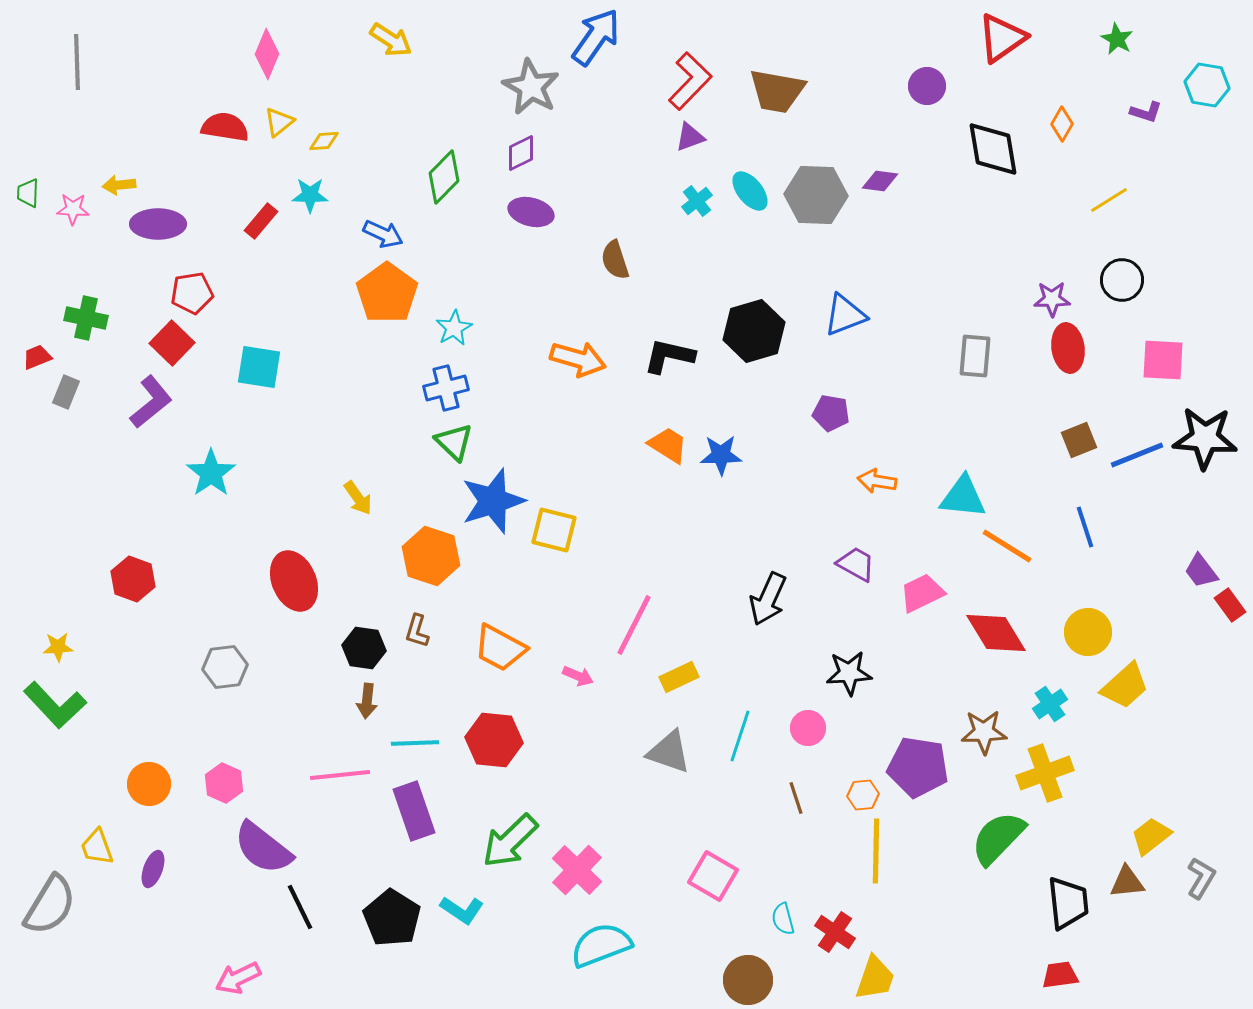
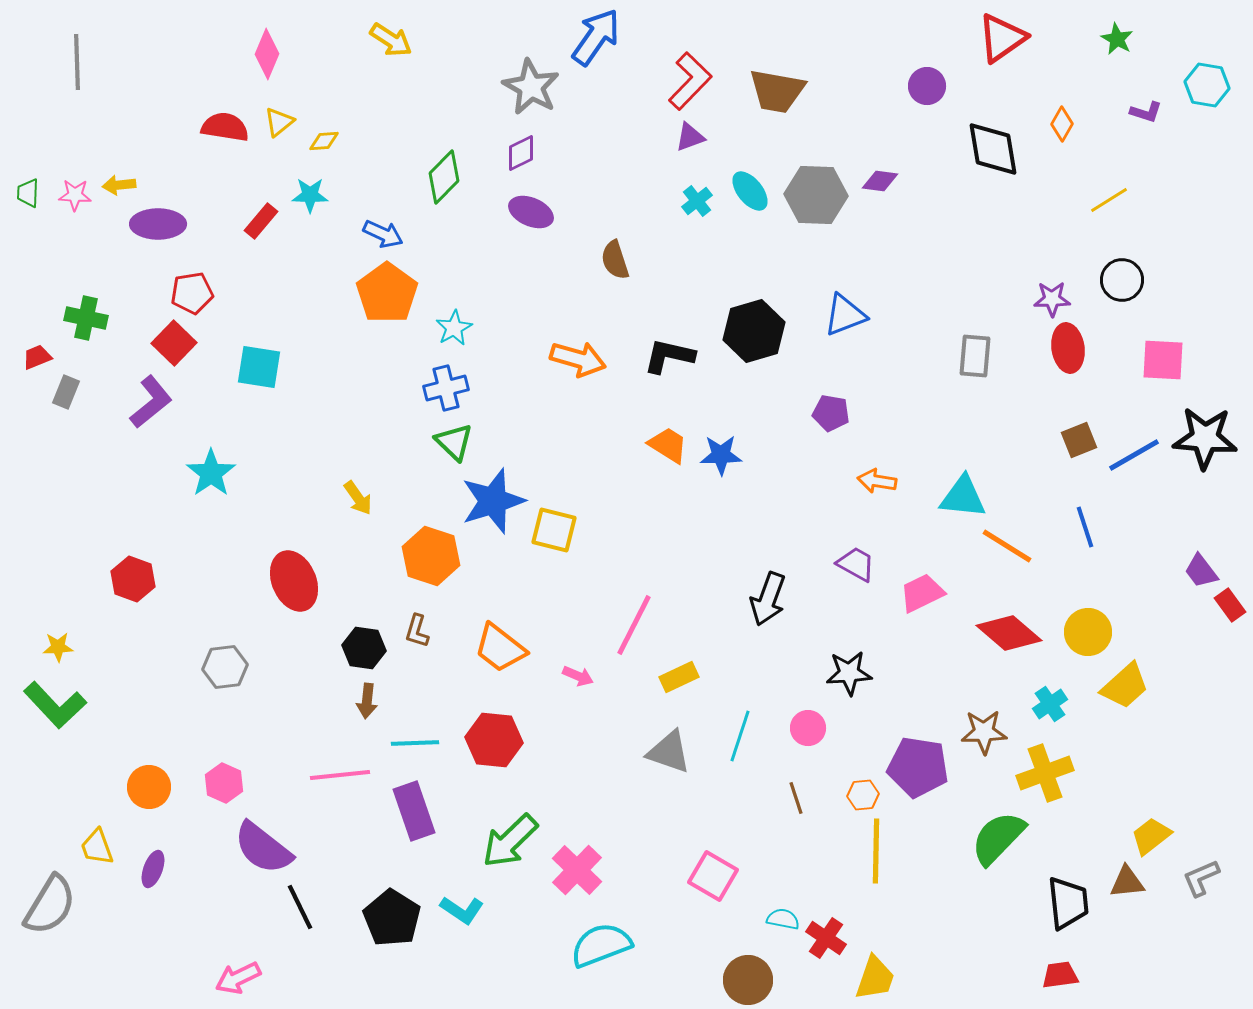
pink star at (73, 209): moved 2 px right, 14 px up
purple ellipse at (531, 212): rotated 9 degrees clockwise
red square at (172, 343): moved 2 px right
blue line at (1137, 455): moved 3 px left; rotated 8 degrees counterclockwise
black arrow at (768, 599): rotated 4 degrees counterclockwise
red diamond at (996, 633): moved 13 px right; rotated 18 degrees counterclockwise
orange trapezoid at (500, 648): rotated 10 degrees clockwise
orange circle at (149, 784): moved 3 px down
gray L-shape at (1201, 878): rotated 144 degrees counterclockwise
cyan semicircle at (783, 919): rotated 116 degrees clockwise
red cross at (835, 932): moved 9 px left, 6 px down
